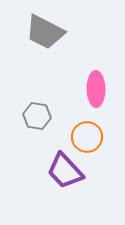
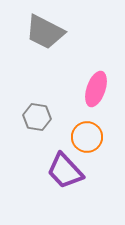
pink ellipse: rotated 20 degrees clockwise
gray hexagon: moved 1 px down
